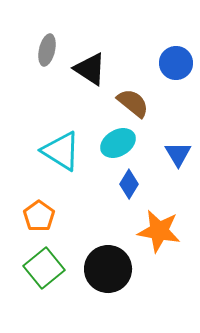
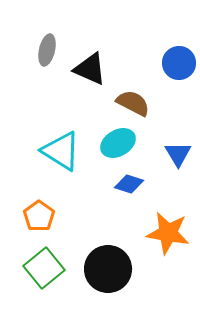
blue circle: moved 3 px right
black triangle: rotated 9 degrees counterclockwise
brown semicircle: rotated 12 degrees counterclockwise
blue diamond: rotated 76 degrees clockwise
orange star: moved 9 px right, 2 px down
